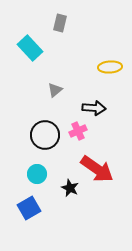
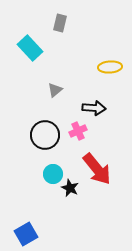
red arrow: rotated 16 degrees clockwise
cyan circle: moved 16 px right
blue square: moved 3 px left, 26 px down
